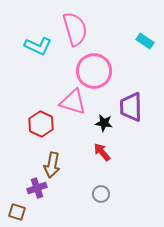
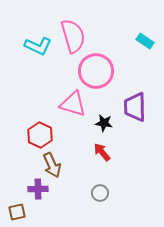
pink semicircle: moved 2 px left, 7 px down
pink circle: moved 2 px right
pink triangle: moved 2 px down
purple trapezoid: moved 4 px right
red hexagon: moved 1 px left, 11 px down
brown arrow: rotated 35 degrees counterclockwise
purple cross: moved 1 px right, 1 px down; rotated 18 degrees clockwise
gray circle: moved 1 px left, 1 px up
brown square: rotated 30 degrees counterclockwise
